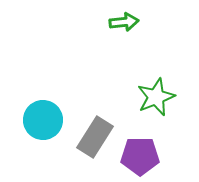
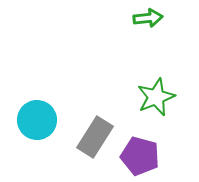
green arrow: moved 24 px right, 4 px up
cyan circle: moved 6 px left
purple pentagon: rotated 15 degrees clockwise
